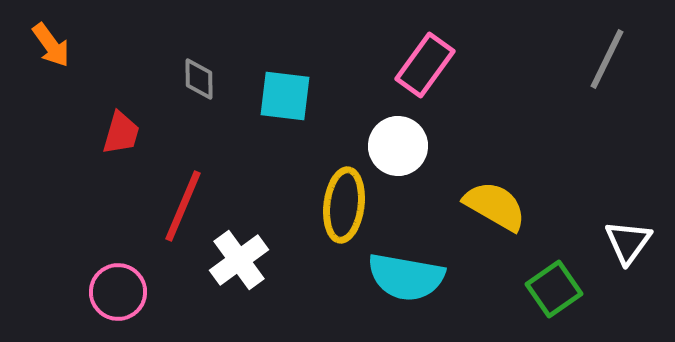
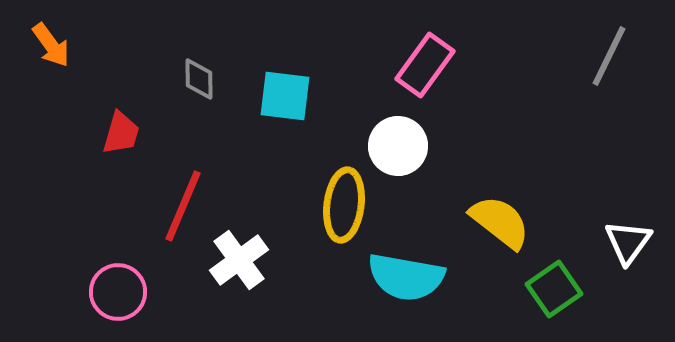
gray line: moved 2 px right, 3 px up
yellow semicircle: moved 5 px right, 16 px down; rotated 8 degrees clockwise
